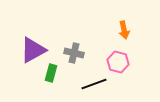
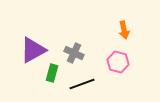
gray cross: rotated 12 degrees clockwise
green rectangle: moved 1 px right
black line: moved 12 px left
